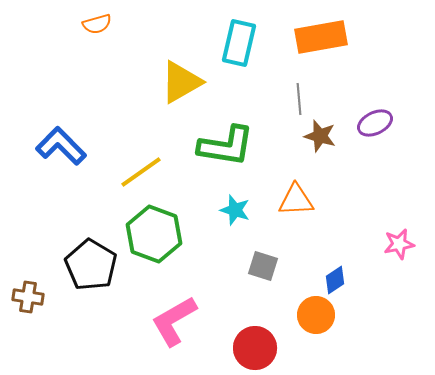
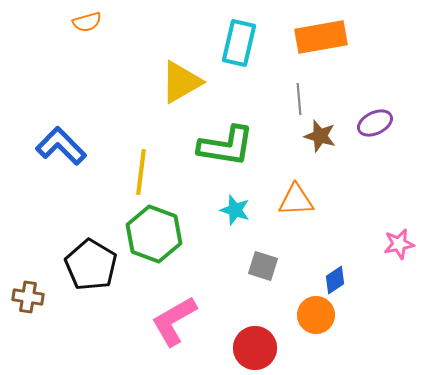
orange semicircle: moved 10 px left, 2 px up
yellow line: rotated 48 degrees counterclockwise
